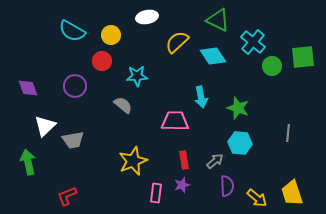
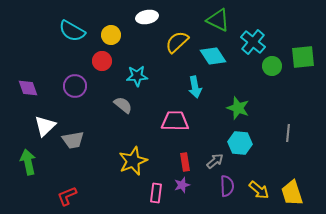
cyan arrow: moved 6 px left, 10 px up
red rectangle: moved 1 px right, 2 px down
yellow arrow: moved 2 px right, 8 px up
